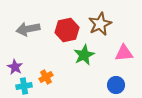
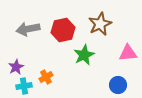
red hexagon: moved 4 px left
pink triangle: moved 4 px right
purple star: moved 1 px right; rotated 14 degrees clockwise
blue circle: moved 2 px right
